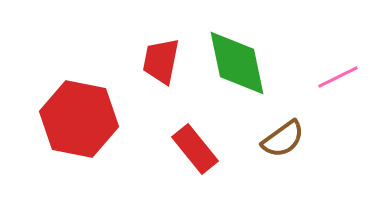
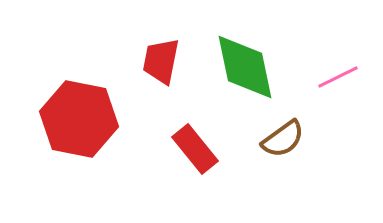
green diamond: moved 8 px right, 4 px down
